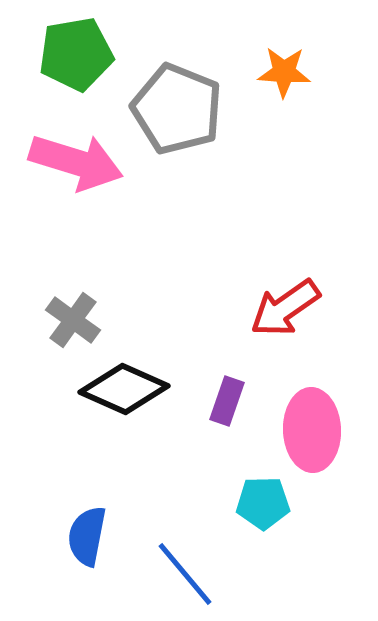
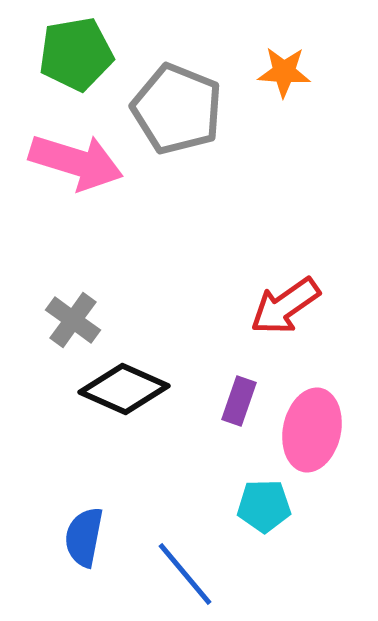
red arrow: moved 2 px up
purple rectangle: moved 12 px right
pink ellipse: rotated 14 degrees clockwise
cyan pentagon: moved 1 px right, 3 px down
blue semicircle: moved 3 px left, 1 px down
